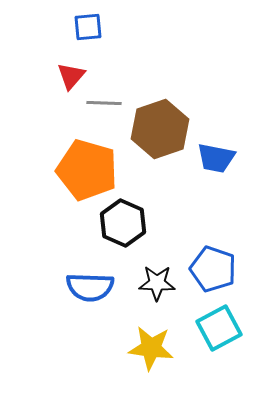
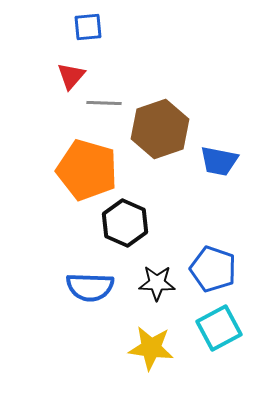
blue trapezoid: moved 3 px right, 3 px down
black hexagon: moved 2 px right
